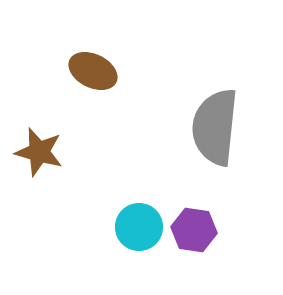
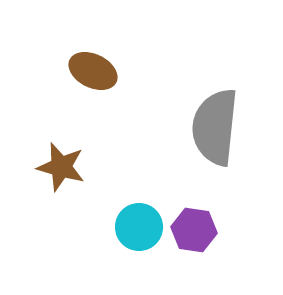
brown star: moved 22 px right, 15 px down
